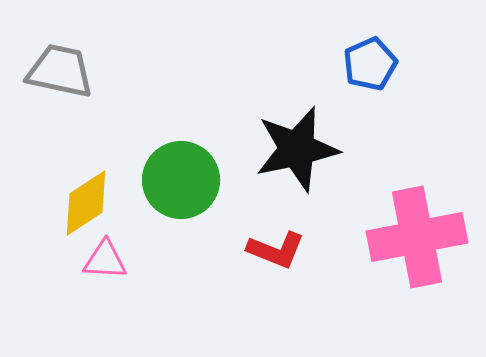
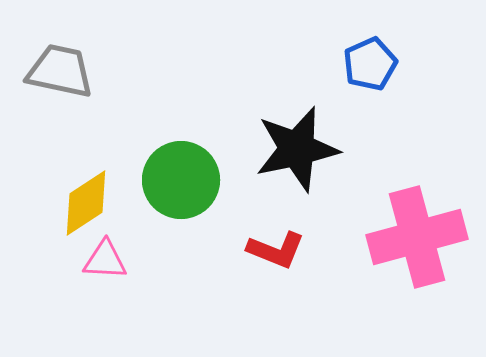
pink cross: rotated 4 degrees counterclockwise
